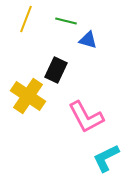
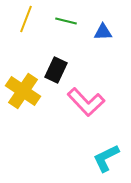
blue triangle: moved 15 px right, 8 px up; rotated 18 degrees counterclockwise
yellow cross: moved 5 px left, 5 px up
pink L-shape: moved 15 px up; rotated 15 degrees counterclockwise
